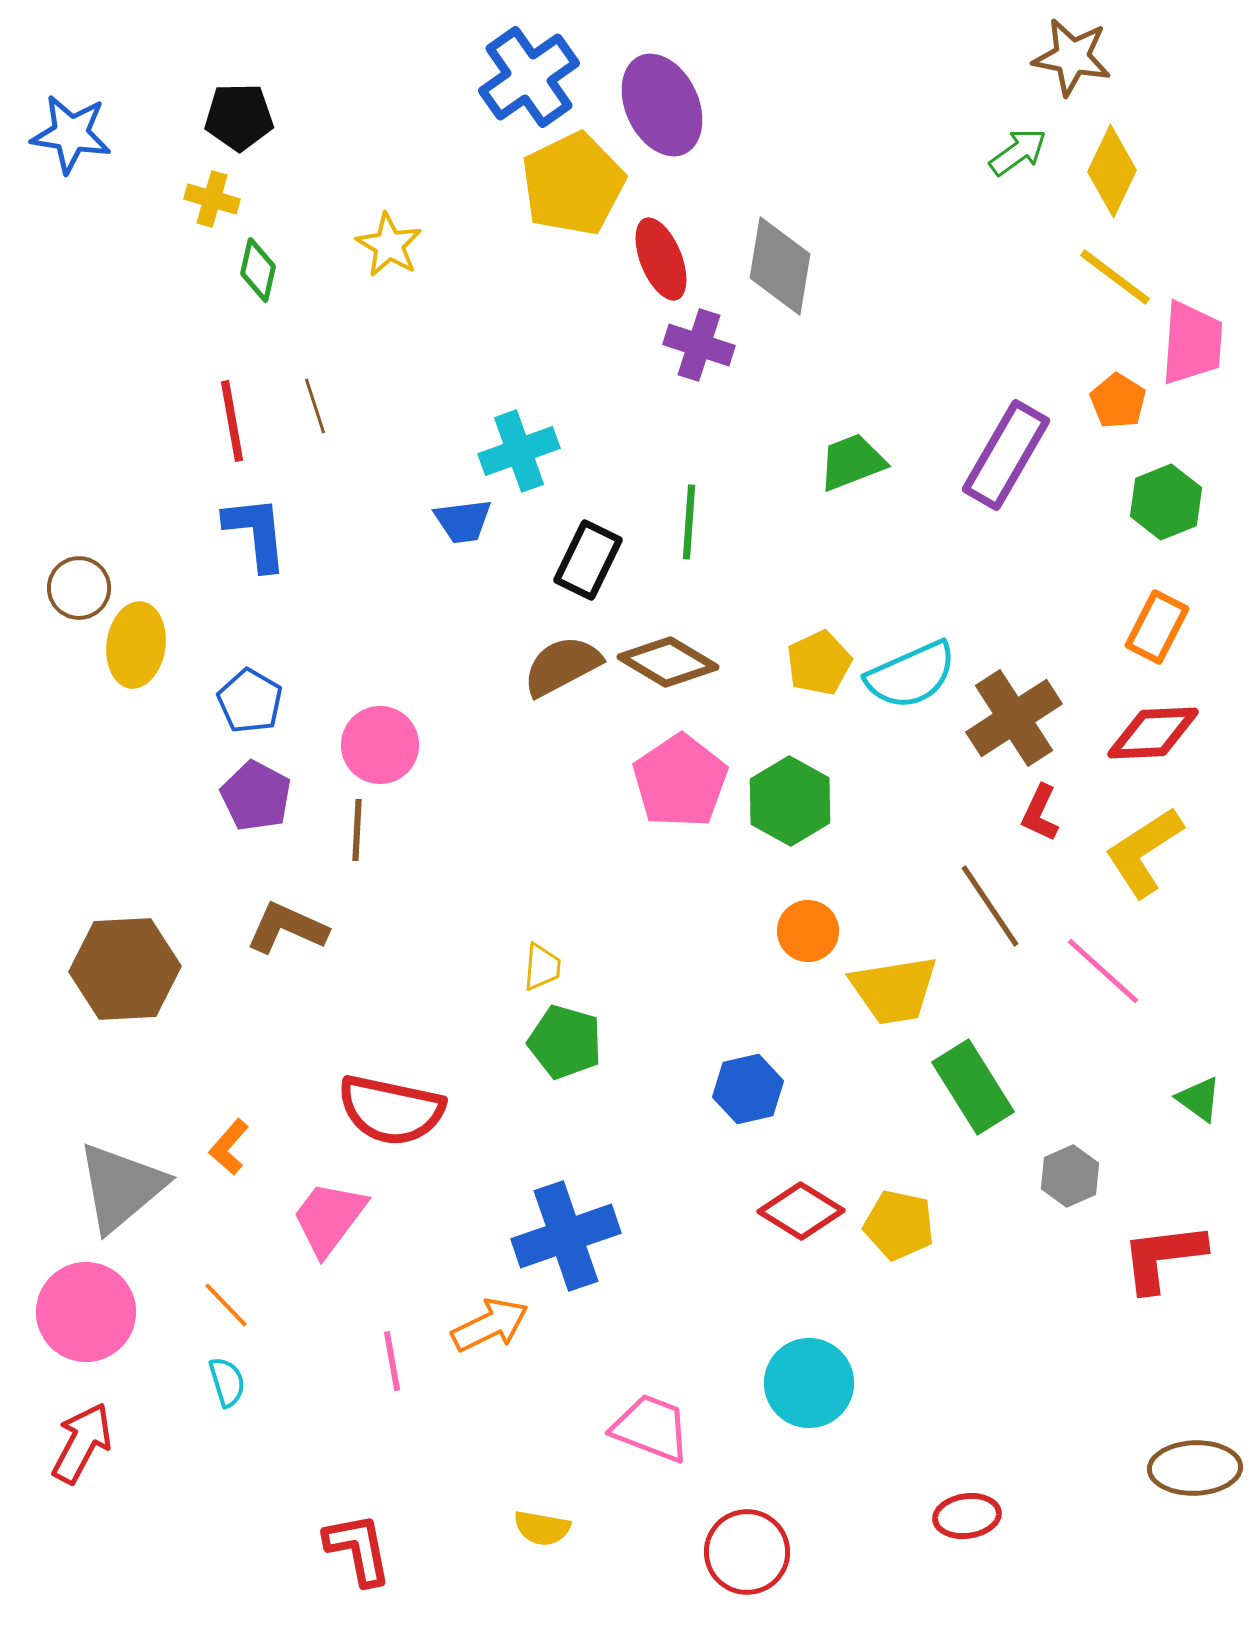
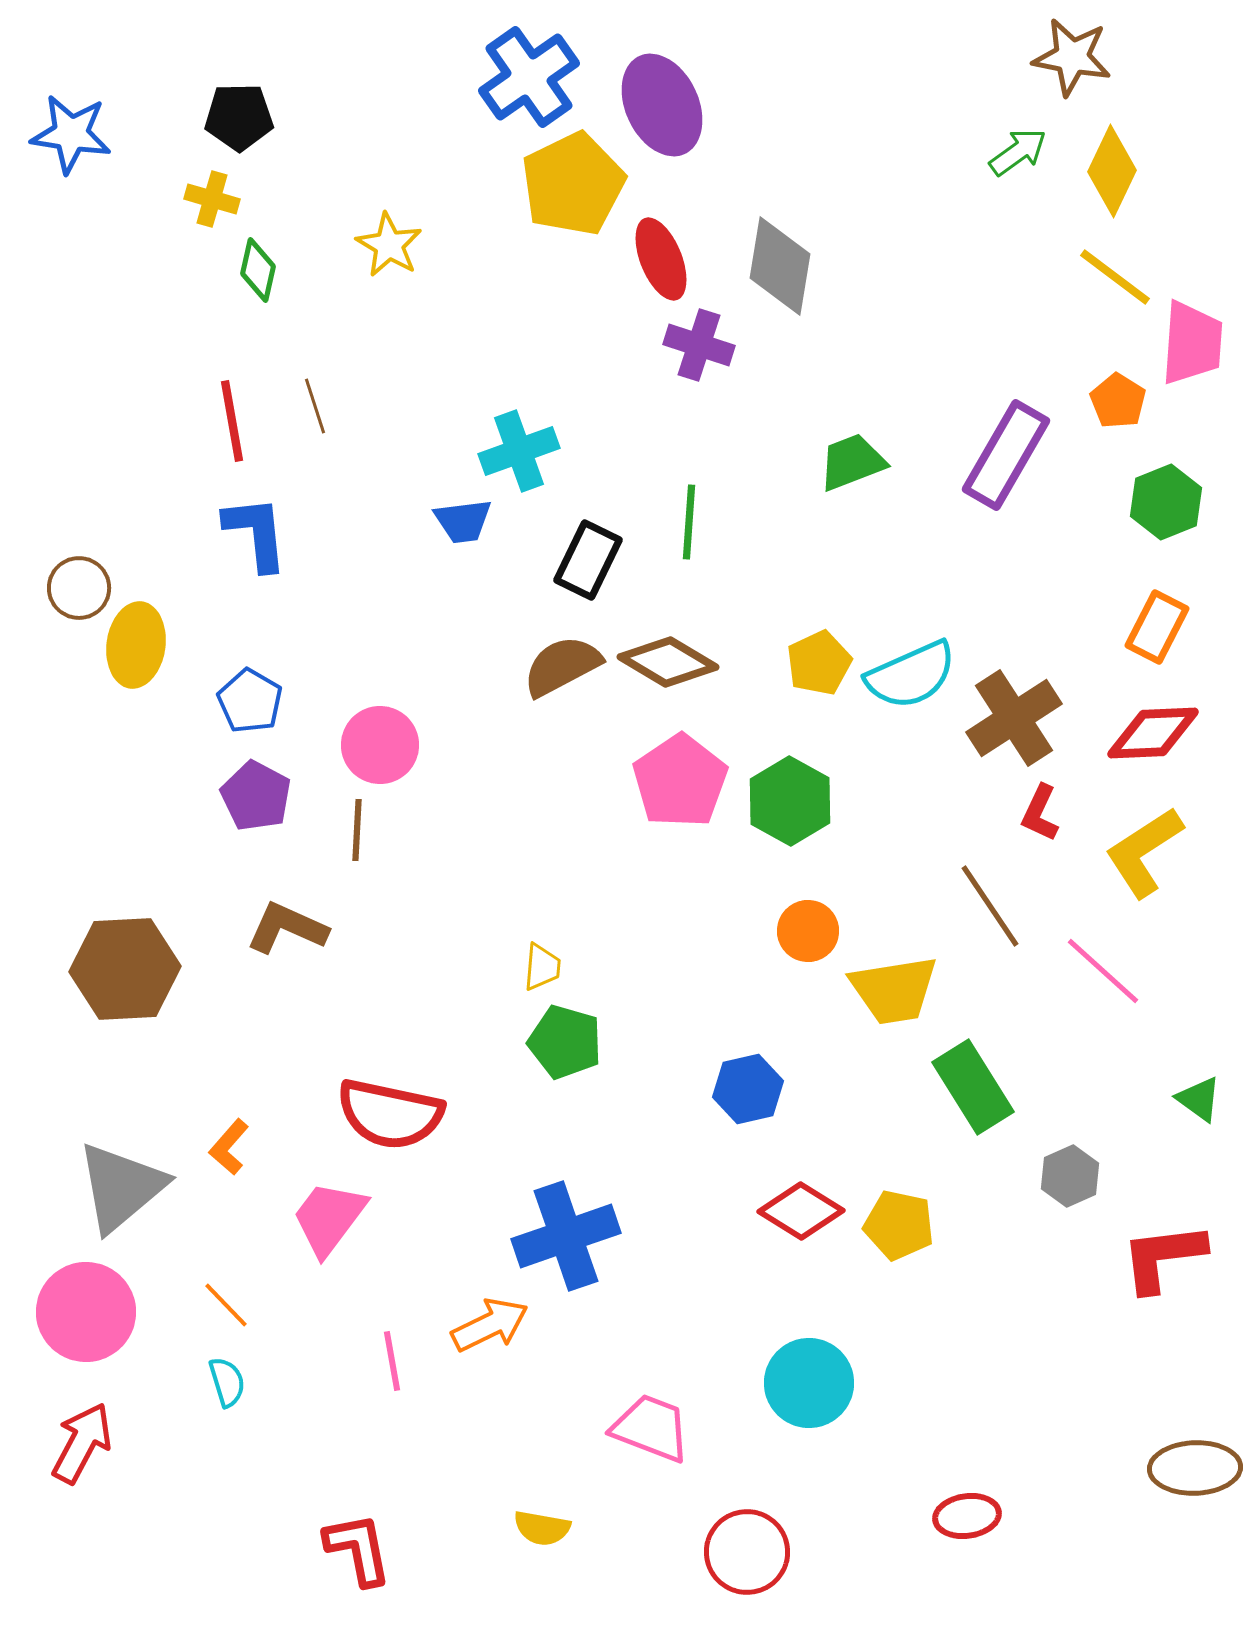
red semicircle at (391, 1110): moved 1 px left, 4 px down
